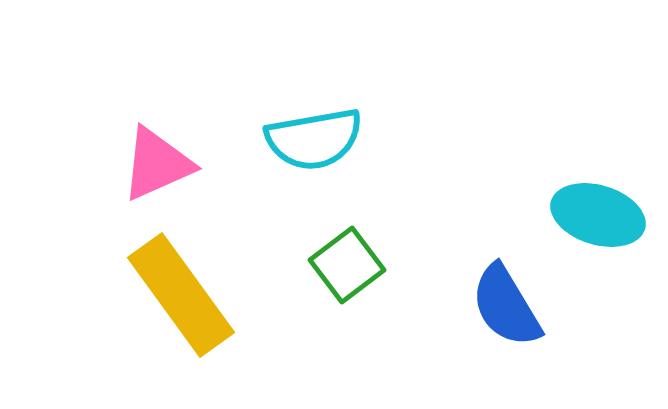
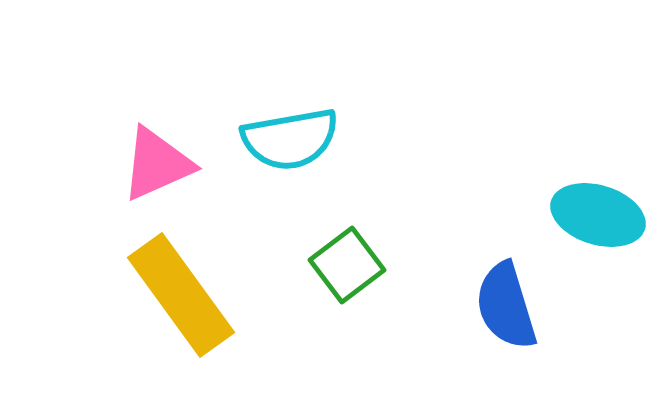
cyan semicircle: moved 24 px left
blue semicircle: rotated 14 degrees clockwise
